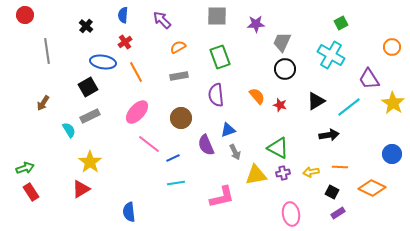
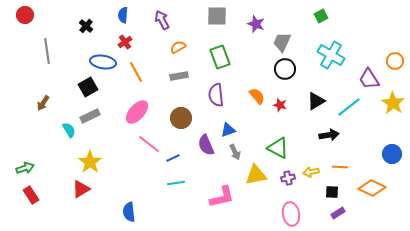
purple arrow at (162, 20): rotated 18 degrees clockwise
green square at (341, 23): moved 20 px left, 7 px up
purple star at (256, 24): rotated 24 degrees clockwise
orange circle at (392, 47): moved 3 px right, 14 px down
purple cross at (283, 173): moved 5 px right, 5 px down
red rectangle at (31, 192): moved 3 px down
black square at (332, 192): rotated 24 degrees counterclockwise
